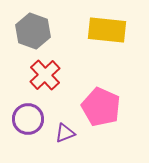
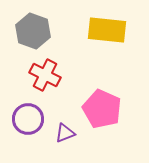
red cross: rotated 20 degrees counterclockwise
pink pentagon: moved 1 px right, 2 px down
